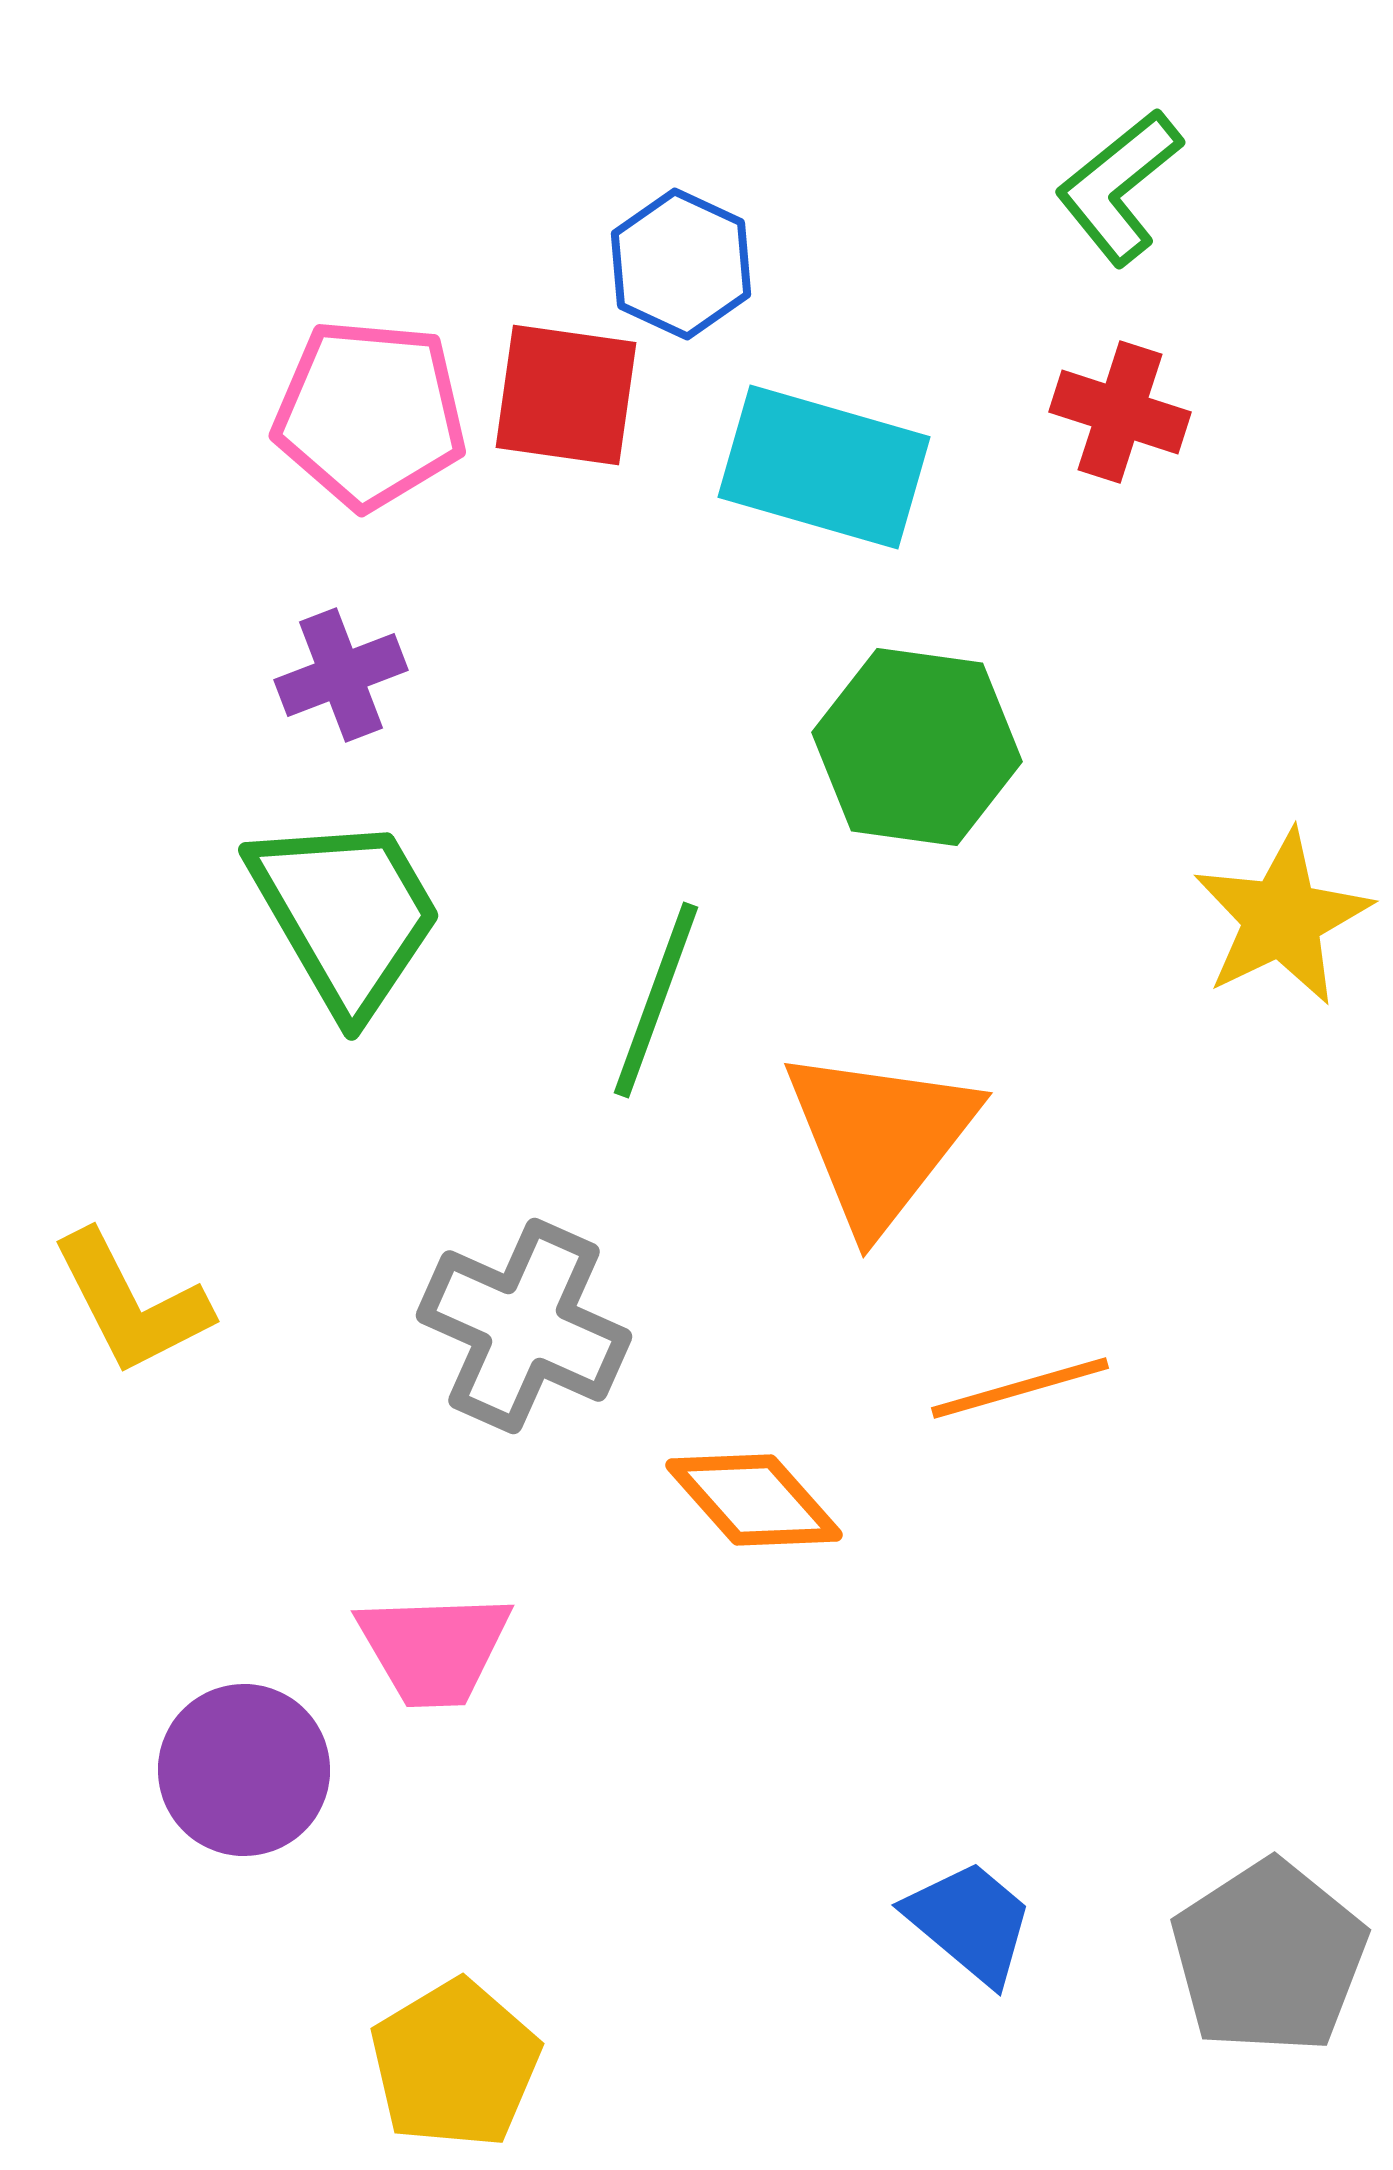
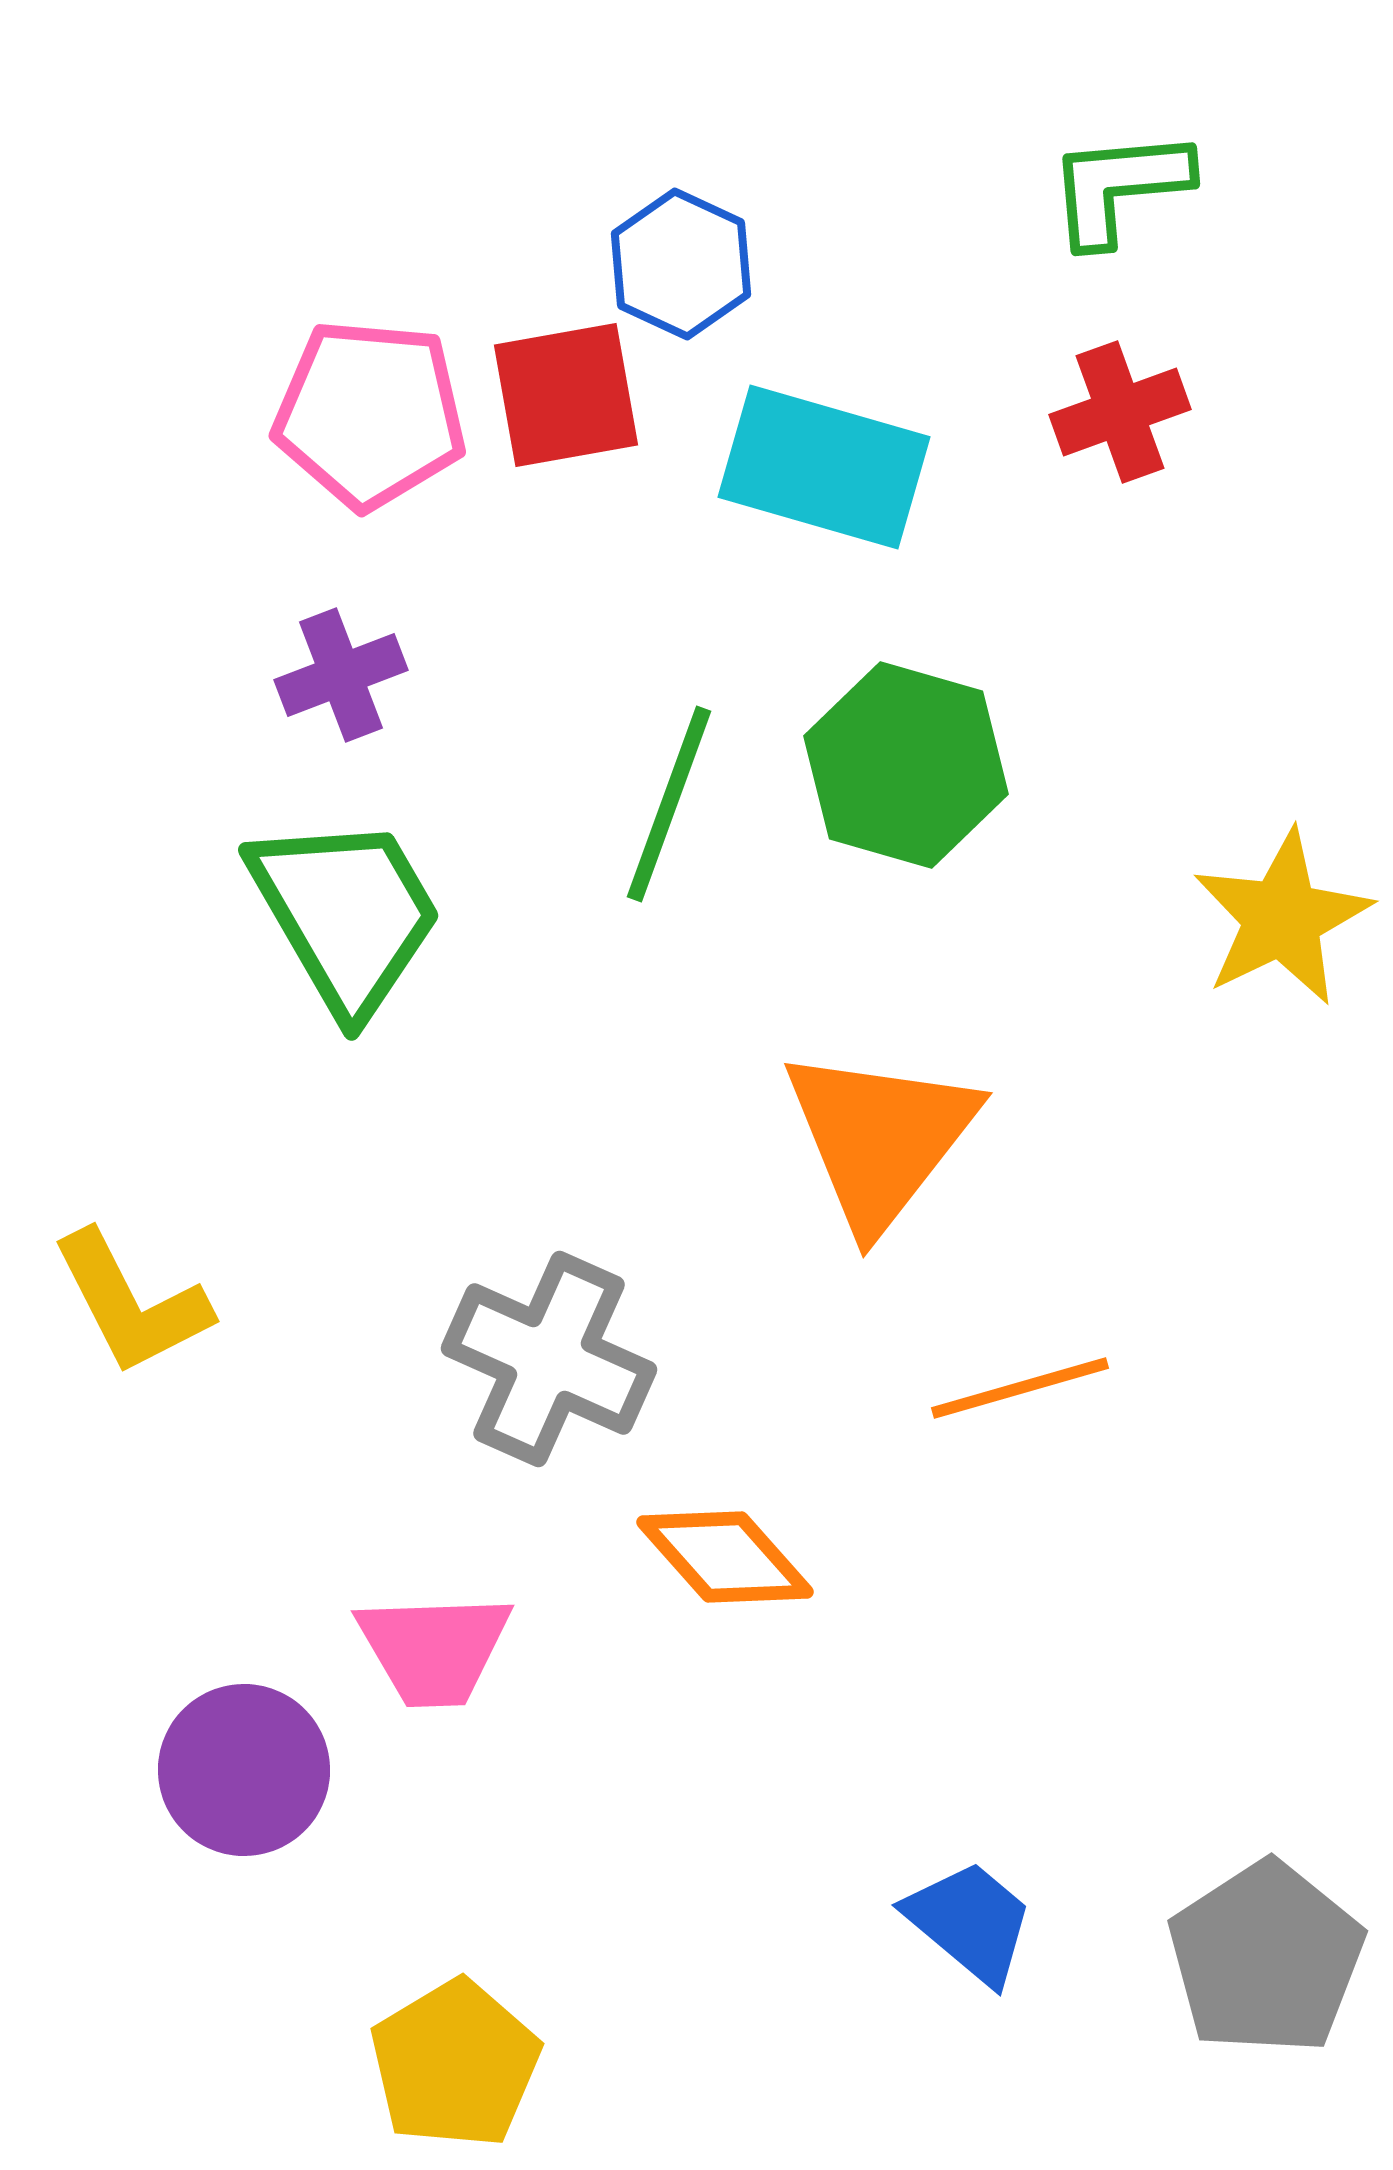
green L-shape: rotated 34 degrees clockwise
red square: rotated 18 degrees counterclockwise
red cross: rotated 38 degrees counterclockwise
green hexagon: moved 11 px left, 18 px down; rotated 8 degrees clockwise
green line: moved 13 px right, 196 px up
gray cross: moved 25 px right, 33 px down
orange diamond: moved 29 px left, 57 px down
gray pentagon: moved 3 px left, 1 px down
